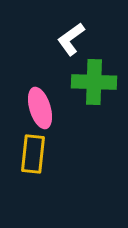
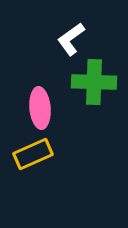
pink ellipse: rotated 12 degrees clockwise
yellow rectangle: rotated 60 degrees clockwise
